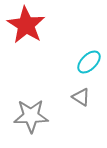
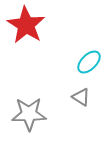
gray star: moved 2 px left, 2 px up
